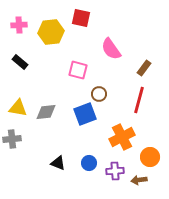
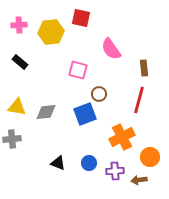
brown rectangle: rotated 42 degrees counterclockwise
yellow triangle: moved 1 px left, 1 px up
